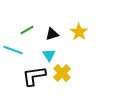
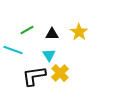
black triangle: rotated 16 degrees clockwise
yellow cross: moved 2 px left
